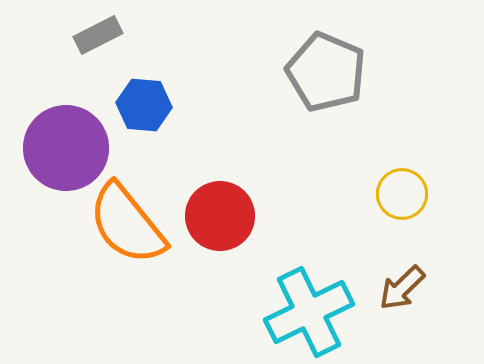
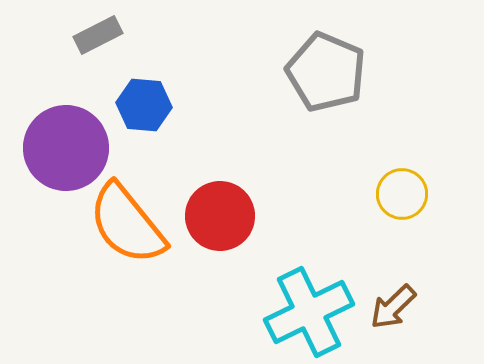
brown arrow: moved 9 px left, 19 px down
